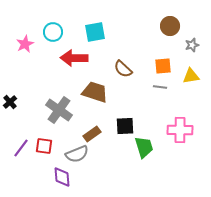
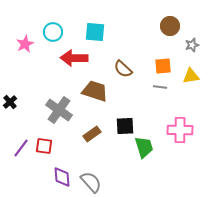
cyan square: rotated 15 degrees clockwise
brown trapezoid: moved 1 px up
gray semicircle: moved 14 px right, 28 px down; rotated 110 degrees counterclockwise
